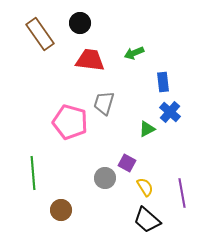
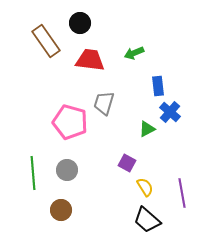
brown rectangle: moved 6 px right, 7 px down
blue rectangle: moved 5 px left, 4 px down
gray circle: moved 38 px left, 8 px up
